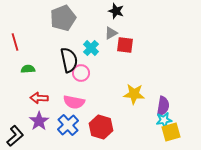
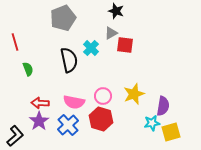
green semicircle: rotated 72 degrees clockwise
pink circle: moved 22 px right, 23 px down
yellow star: rotated 25 degrees counterclockwise
red arrow: moved 1 px right, 5 px down
cyan star: moved 12 px left, 3 px down
red hexagon: moved 8 px up
